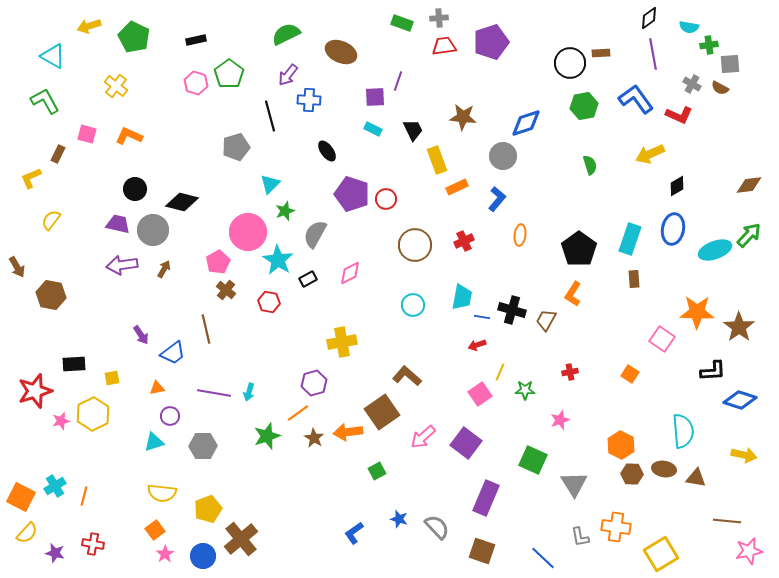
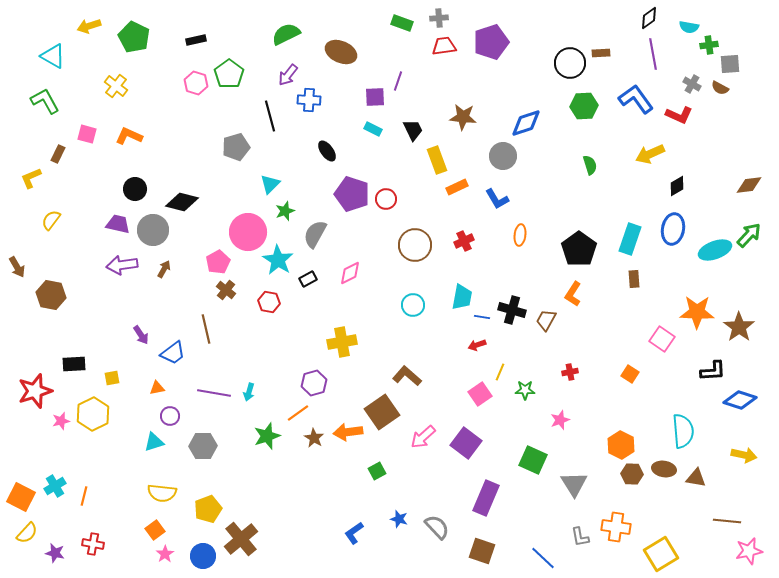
green hexagon at (584, 106): rotated 8 degrees clockwise
blue L-shape at (497, 199): rotated 110 degrees clockwise
